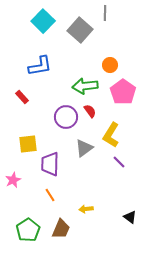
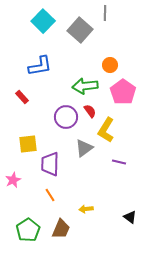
yellow L-shape: moved 5 px left, 5 px up
purple line: rotated 32 degrees counterclockwise
